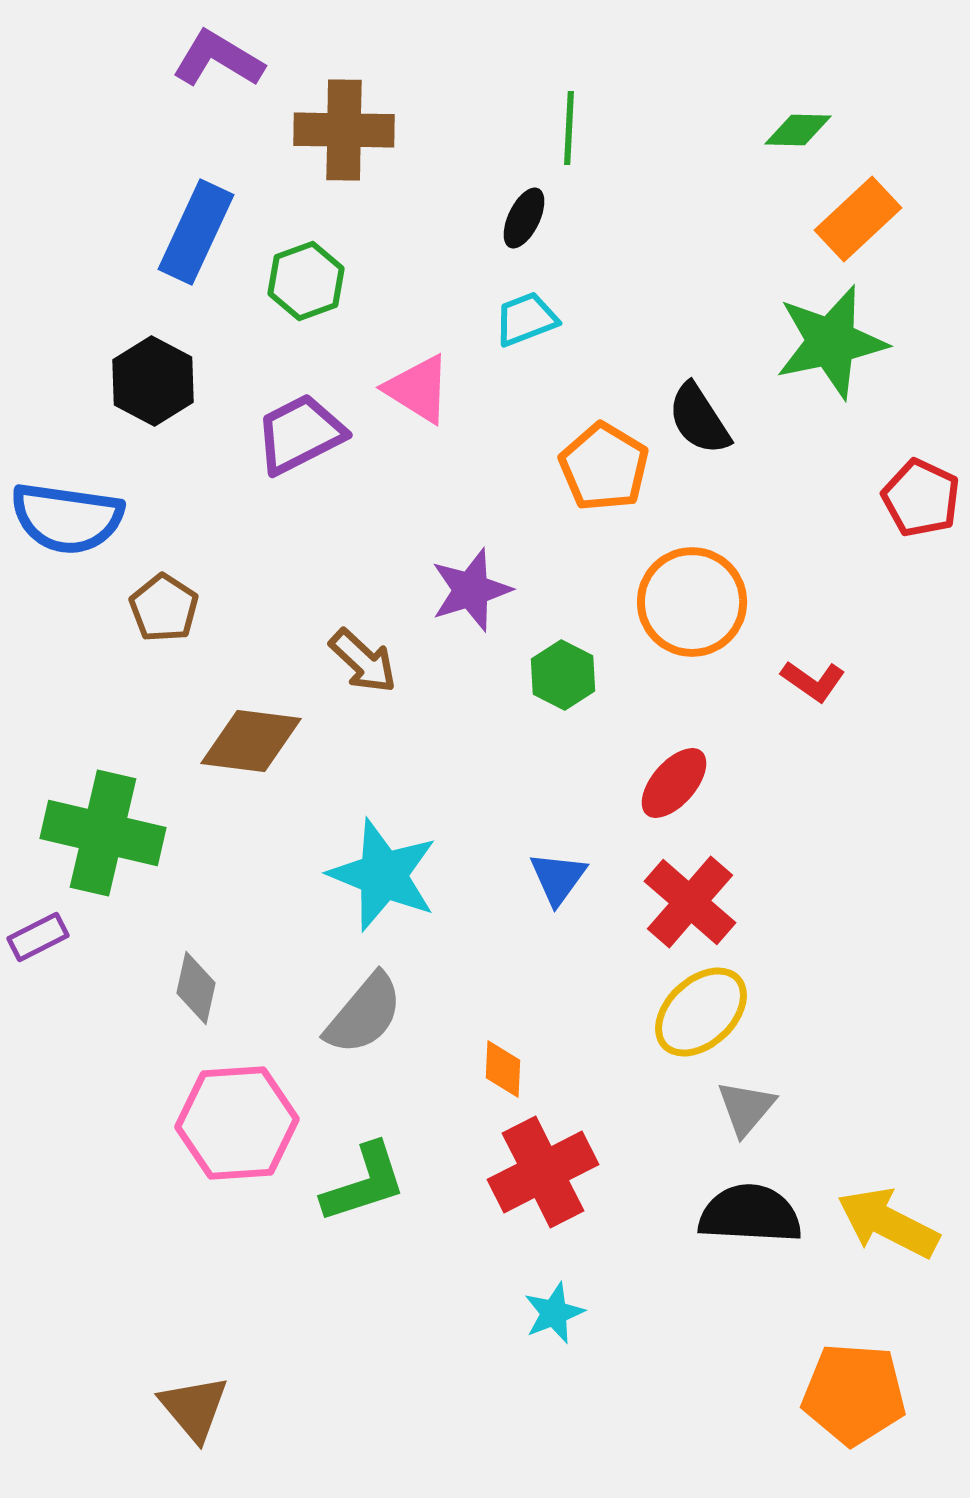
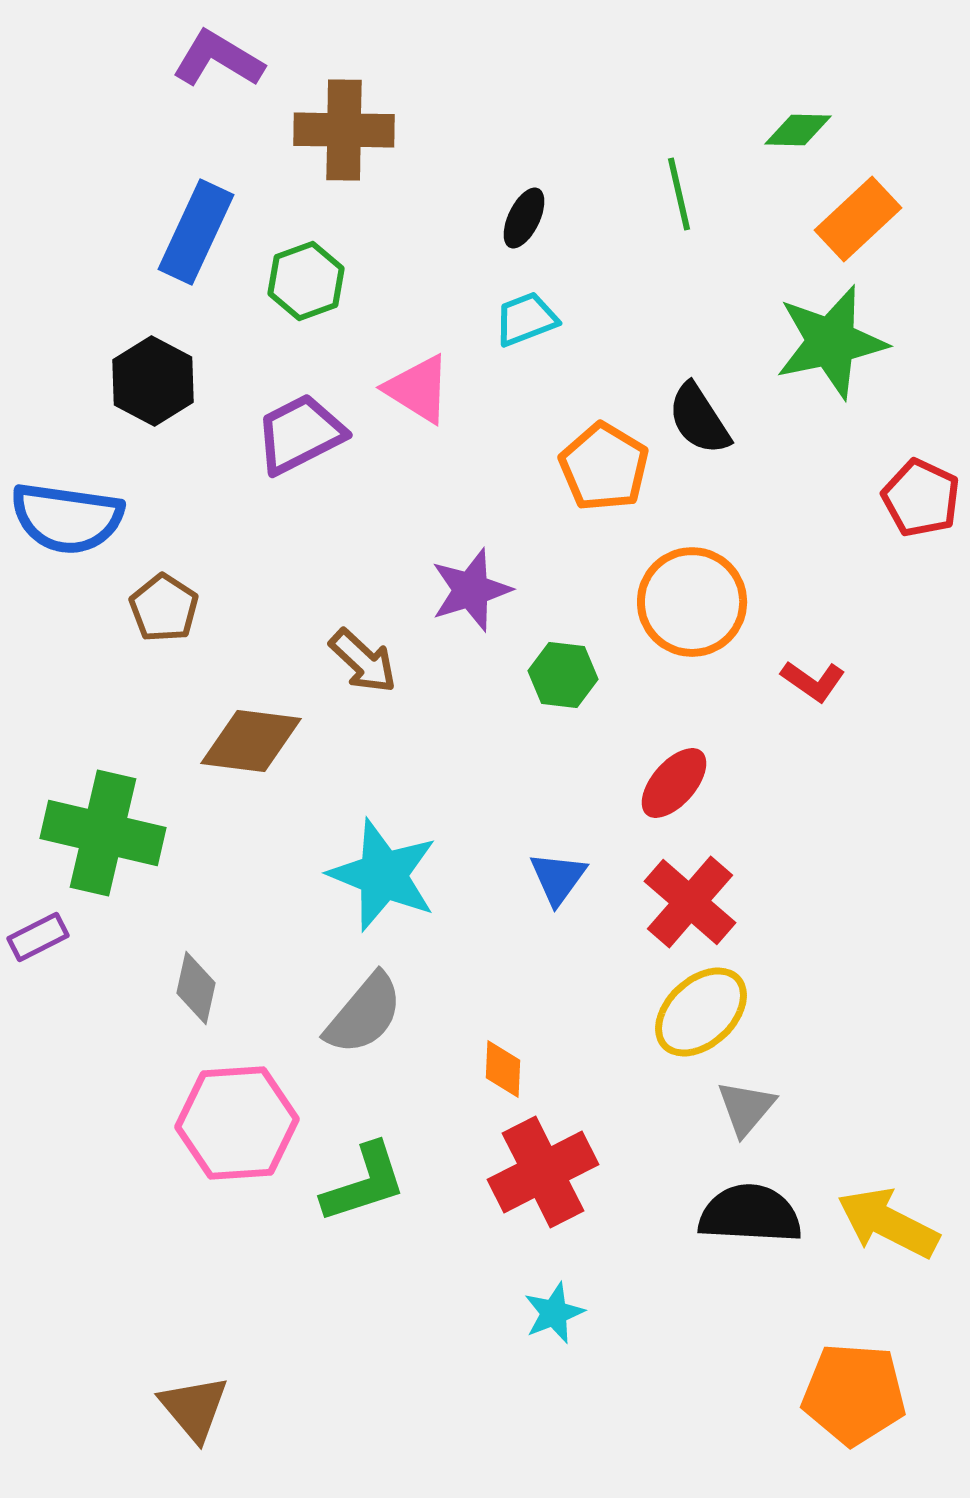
green line at (569, 128): moved 110 px right, 66 px down; rotated 16 degrees counterclockwise
green hexagon at (563, 675): rotated 20 degrees counterclockwise
